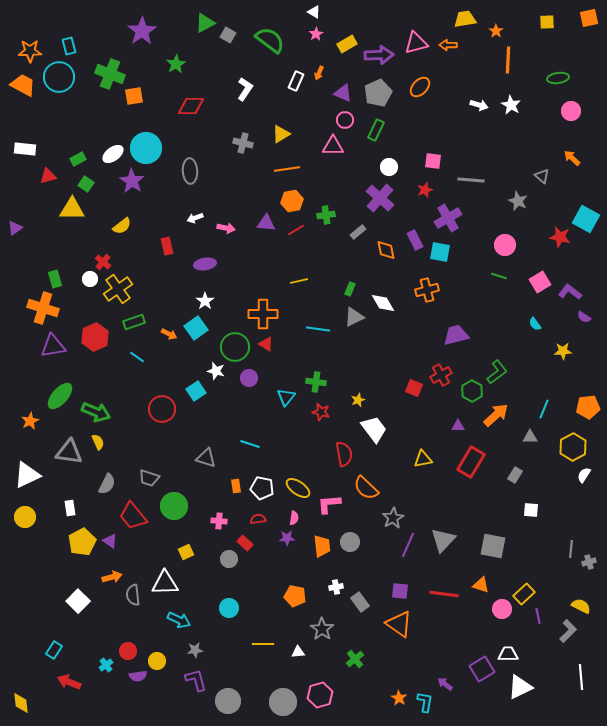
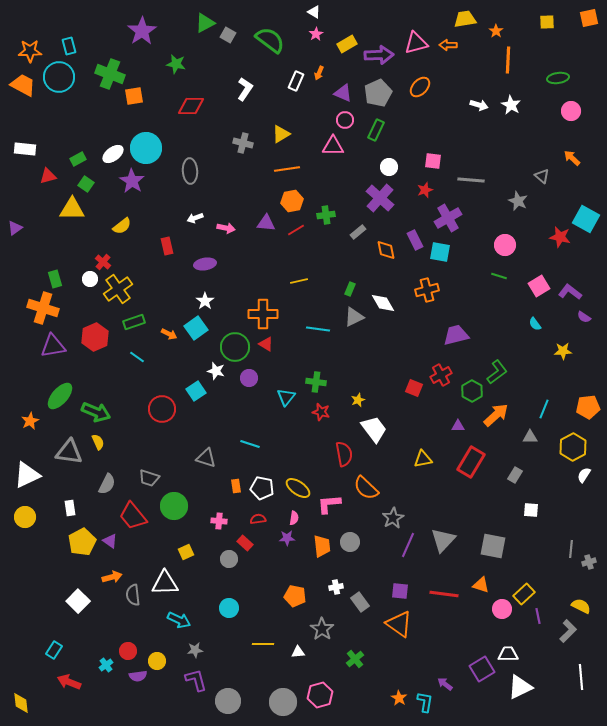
green star at (176, 64): rotated 30 degrees counterclockwise
pink square at (540, 282): moved 1 px left, 4 px down
